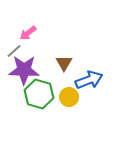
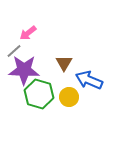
blue arrow: rotated 136 degrees counterclockwise
